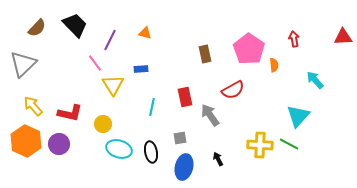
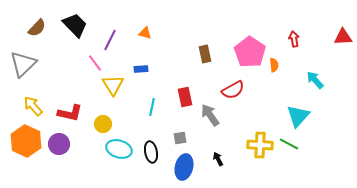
pink pentagon: moved 1 px right, 3 px down
